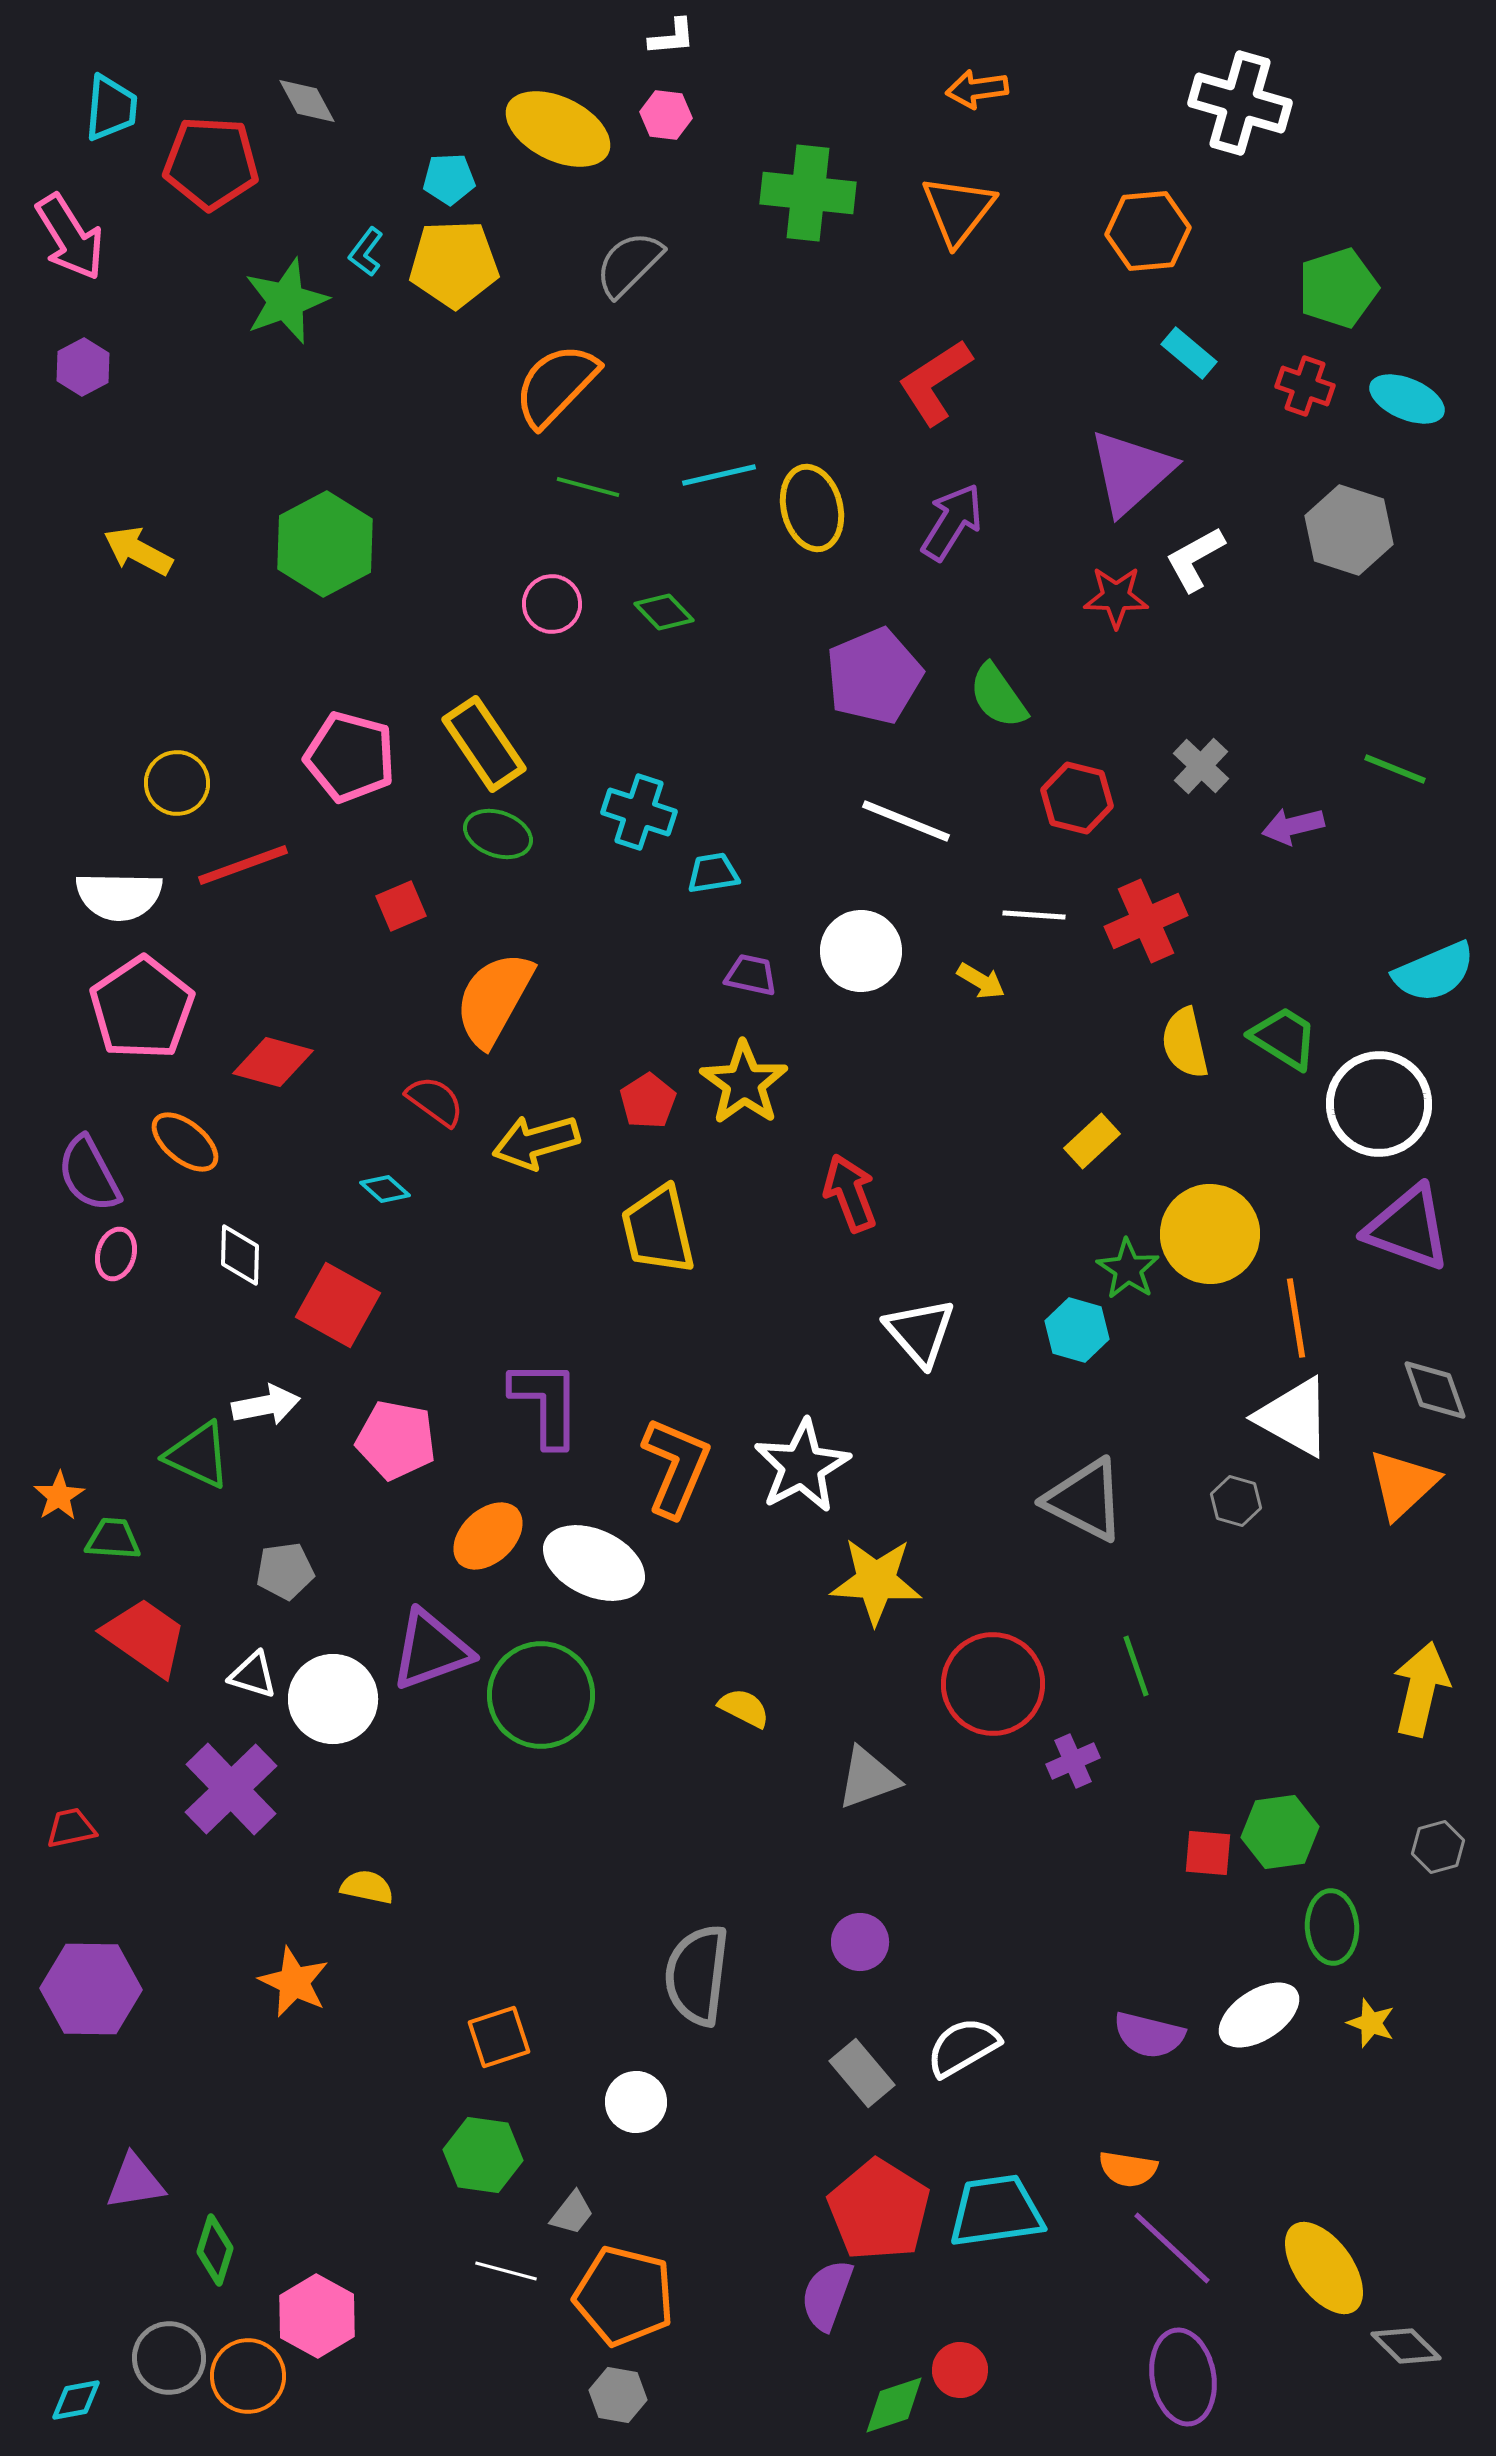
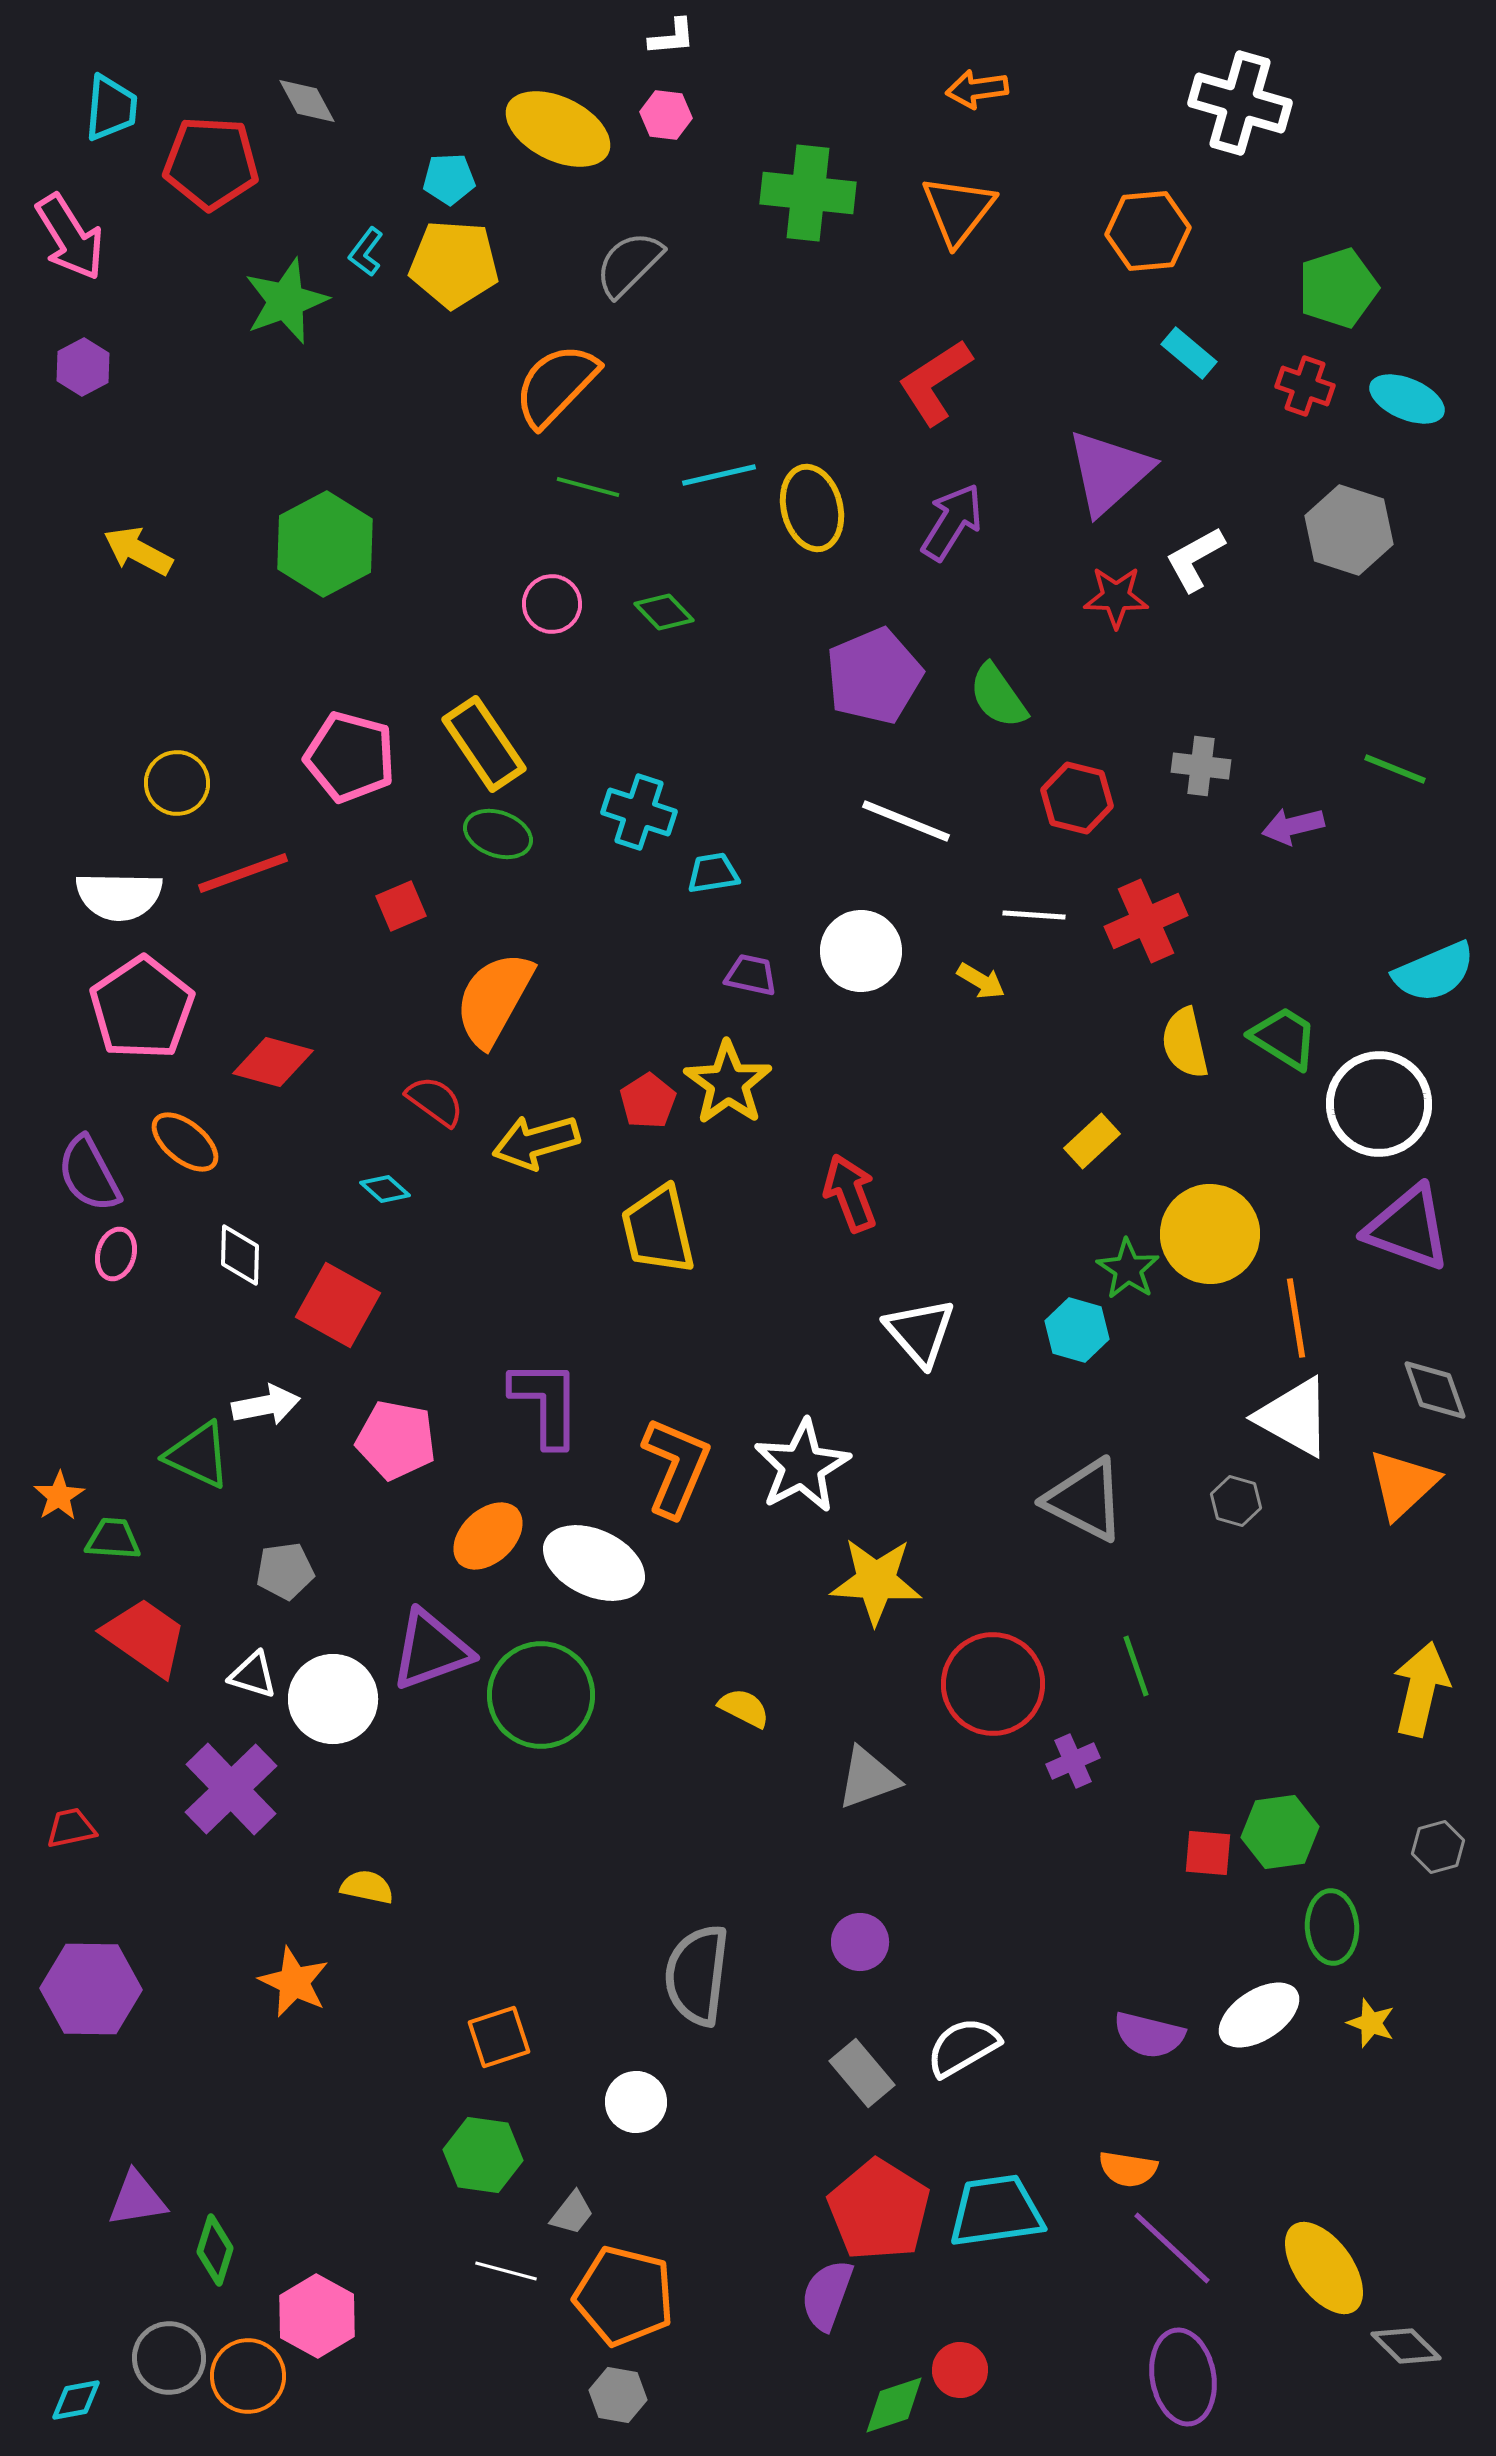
yellow pentagon at (454, 264): rotated 6 degrees clockwise
purple triangle at (1131, 472): moved 22 px left
gray cross at (1201, 766): rotated 36 degrees counterclockwise
red line at (243, 865): moved 8 px down
yellow star at (744, 1083): moved 16 px left
purple triangle at (135, 2182): moved 2 px right, 17 px down
